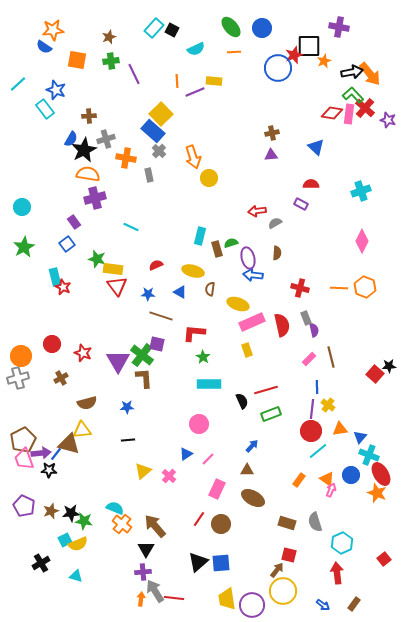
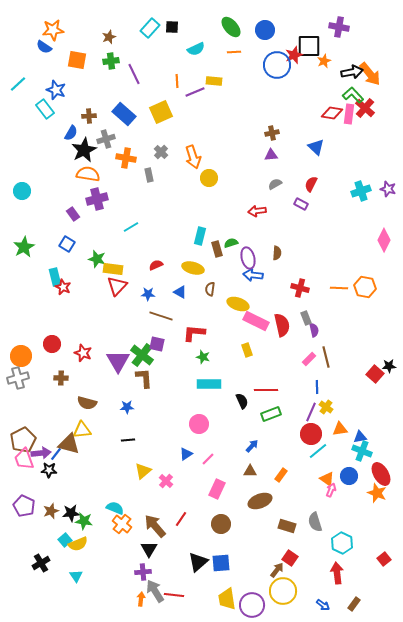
cyan rectangle at (154, 28): moved 4 px left
blue circle at (262, 28): moved 3 px right, 2 px down
black square at (172, 30): moved 3 px up; rotated 24 degrees counterclockwise
blue circle at (278, 68): moved 1 px left, 3 px up
yellow square at (161, 114): moved 2 px up; rotated 20 degrees clockwise
purple star at (388, 120): moved 69 px down
blue rectangle at (153, 131): moved 29 px left, 17 px up
blue semicircle at (71, 139): moved 6 px up
gray cross at (159, 151): moved 2 px right, 1 px down
red semicircle at (311, 184): rotated 63 degrees counterclockwise
purple cross at (95, 198): moved 2 px right, 1 px down
cyan circle at (22, 207): moved 16 px up
purple rectangle at (74, 222): moved 1 px left, 8 px up
gray semicircle at (275, 223): moved 39 px up
cyan line at (131, 227): rotated 56 degrees counterclockwise
pink diamond at (362, 241): moved 22 px right, 1 px up
blue square at (67, 244): rotated 21 degrees counterclockwise
yellow ellipse at (193, 271): moved 3 px up
red triangle at (117, 286): rotated 20 degrees clockwise
orange hexagon at (365, 287): rotated 10 degrees counterclockwise
pink rectangle at (252, 322): moved 4 px right, 1 px up; rotated 50 degrees clockwise
green star at (203, 357): rotated 16 degrees counterclockwise
brown line at (331, 357): moved 5 px left
brown cross at (61, 378): rotated 32 degrees clockwise
red line at (266, 390): rotated 15 degrees clockwise
brown semicircle at (87, 403): rotated 30 degrees clockwise
yellow cross at (328, 405): moved 2 px left, 2 px down
purple line at (312, 409): moved 1 px left, 3 px down; rotated 18 degrees clockwise
red circle at (311, 431): moved 3 px down
blue triangle at (360, 437): rotated 40 degrees clockwise
cyan cross at (369, 455): moved 7 px left, 4 px up
brown triangle at (247, 470): moved 3 px right, 1 px down
blue circle at (351, 475): moved 2 px left, 1 px down
pink cross at (169, 476): moved 3 px left, 5 px down
orange rectangle at (299, 480): moved 18 px left, 5 px up
brown ellipse at (253, 498): moved 7 px right, 3 px down; rotated 50 degrees counterclockwise
red line at (199, 519): moved 18 px left
brown rectangle at (287, 523): moved 3 px down
cyan square at (65, 540): rotated 16 degrees counterclockwise
cyan hexagon at (342, 543): rotated 10 degrees counterclockwise
black triangle at (146, 549): moved 3 px right
red square at (289, 555): moved 1 px right, 3 px down; rotated 21 degrees clockwise
cyan triangle at (76, 576): rotated 40 degrees clockwise
red line at (174, 598): moved 3 px up
